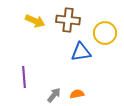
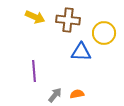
yellow arrow: moved 4 px up
yellow circle: moved 1 px left
blue triangle: rotated 10 degrees clockwise
purple line: moved 10 px right, 6 px up
gray arrow: moved 1 px right
